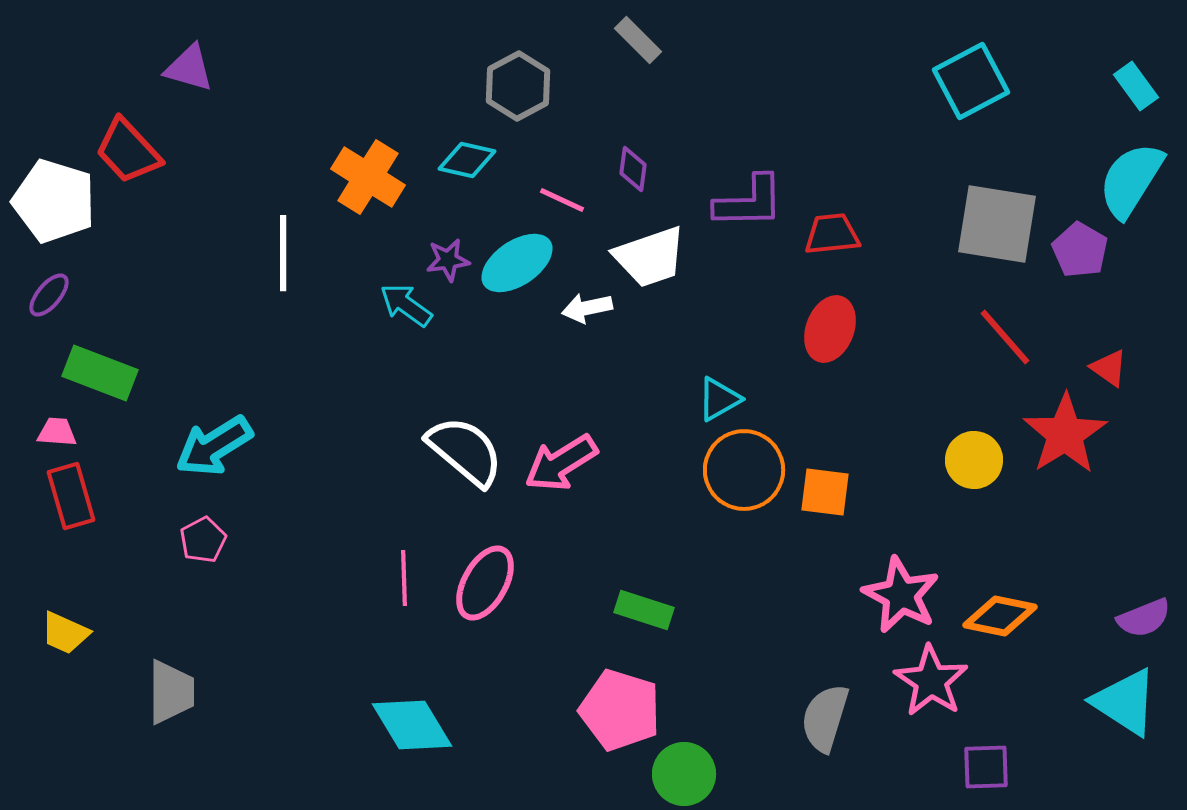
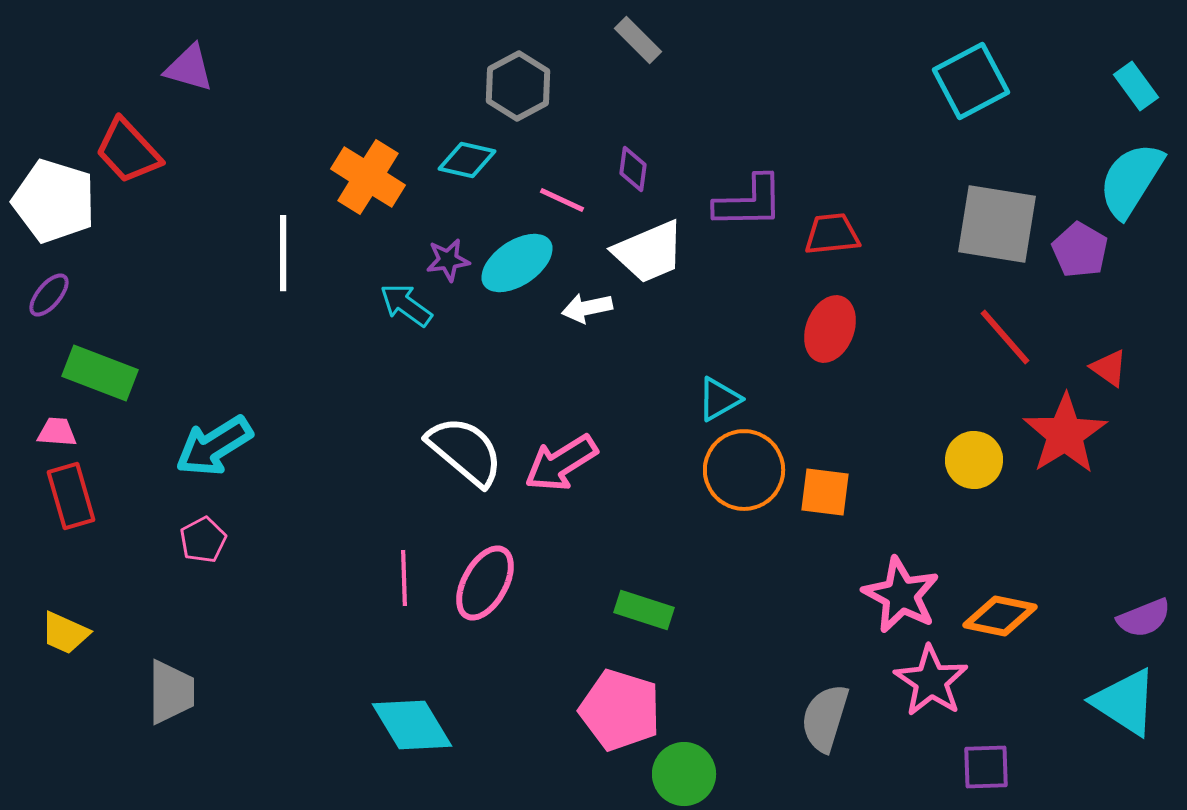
white trapezoid at (650, 257): moved 1 px left, 5 px up; rotated 4 degrees counterclockwise
